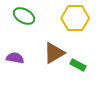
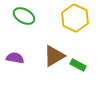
yellow hexagon: rotated 24 degrees clockwise
brown triangle: moved 3 px down
